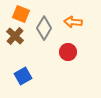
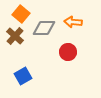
orange square: rotated 18 degrees clockwise
gray diamond: rotated 60 degrees clockwise
